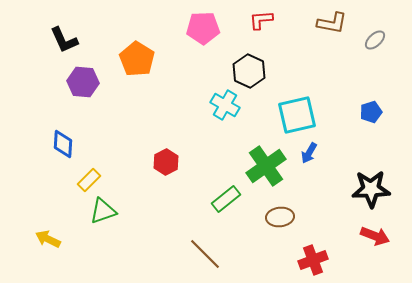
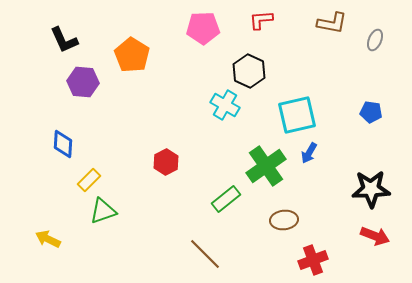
gray ellipse: rotated 25 degrees counterclockwise
orange pentagon: moved 5 px left, 4 px up
blue pentagon: rotated 25 degrees clockwise
brown ellipse: moved 4 px right, 3 px down
